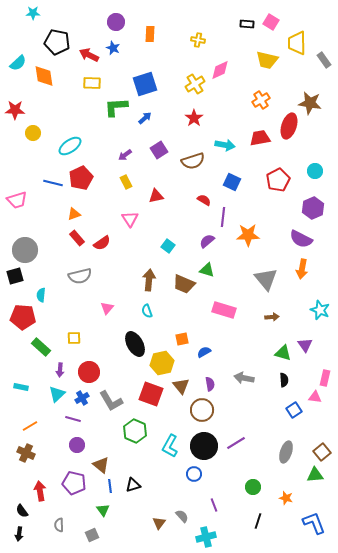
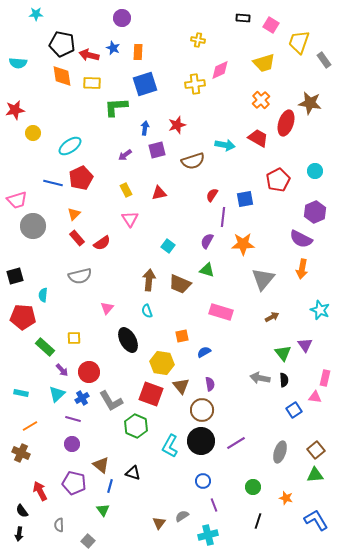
cyan star at (33, 13): moved 3 px right, 1 px down
purple circle at (116, 22): moved 6 px right, 4 px up
pink square at (271, 22): moved 3 px down
black rectangle at (247, 24): moved 4 px left, 6 px up
orange rectangle at (150, 34): moved 12 px left, 18 px down
black pentagon at (57, 42): moved 5 px right, 2 px down
yellow trapezoid at (297, 43): moved 2 px right, 1 px up; rotated 20 degrees clockwise
red arrow at (89, 55): rotated 12 degrees counterclockwise
yellow trapezoid at (267, 60): moved 3 px left, 3 px down; rotated 30 degrees counterclockwise
cyan semicircle at (18, 63): rotated 48 degrees clockwise
orange diamond at (44, 76): moved 18 px right
yellow cross at (195, 84): rotated 24 degrees clockwise
orange cross at (261, 100): rotated 12 degrees counterclockwise
red star at (15, 110): rotated 12 degrees counterclockwise
blue arrow at (145, 118): moved 10 px down; rotated 40 degrees counterclockwise
red star at (194, 118): moved 17 px left, 7 px down; rotated 18 degrees clockwise
red ellipse at (289, 126): moved 3 px left, 3 px up
red trapezoid at (260, 138): moved 2 px left; rotated 40 degrees clockwise
purple square at (159, 150): moved 2 px left; rotated 18 degrees clockwise
yellow rectangle at (126, 182): moved 8 px down
blue square at (232, 182): moved 13 px right, 17 px down; rotated 36 degrees counterclockwise
red triangle at (156, 196): moved 3 px right, 3 px up
red semicircle at (204, 200): moved 8 px right, 5 px up; rotated 88 degrees counterclockwise
purple hexagon at (313, 208): moved 2 px right, 4 px down
orange triangle at (74, 214): rotated 24 degrees counterclockwise
orange star at (248, 235): moved 5 px left, 9 px down
purple semicircle at (207, 241): rotated 21 degrees counterclockwise
gray circle at (25, 250): moved 8 px right, 24 px up
gray triangle at (266, 279): moved 3 px left; rotated 20 degrees clockwise
brown trapezoid at (184, 284): moved 4 px left
cyan semicircle at (41, 295): moved 2 px right
pink rectangle at (224, 310): moved 3 px left, 2 px down
brown arrow at (272, 317): rotated 24 degrees counterclockwise
orange square at (182, 339): moved 3 px up
black ellipse at (135, 344): moved 7 px left, 4 px up
green rectangle at (41, 347): moved 4 px right
green triangle at (283, 353): rotated 36 degrees clockwise
yellow hexagon at (162, 363): rotated 20 degrees clockwise
purple arrow at (60, 370): moved 2 px right; rotated 48 degrees counterclockwise
gray arrow at (244, 378): moved 16 px right
cyan rectangle at (21, 387): moved 6 px down
green hexagon at (135, 431): moved 1 px right, 5 px up
purple circle at (77, 445): moved 5 px left, 1 px up
black circle at (204, 446): moved 3 px left, 5 px up
gray ellipse at (286, 452): moved 6 px left
brown square at (322, 452): moved 6 px left, 2 px up
brown cross at (26, 453): moved 5 px left
blue circle at (194, 474): moved 9 px right, 7 px down
black triangle at (133, 485): moved 12 px up; rotated 35 degrees clockwise
blue line at (110, 486): rotated 24 degrees clockwise
red arrow at (40, 491): rotated 18 degrees counterclockwise
gray semicircle at (182, 516): rotated 80 degrees counterclockwise
blue L-shape at (314, 523): moved 2 px right, 3 px up; rotated 10 degrees counterclockwise
gray square at (92, 535): moved 4 px left, 6 px down; rotated 24 degrees counterclockwise
cyan cross at (206, 537): moved 2 px right, 2 px up
